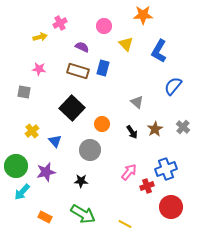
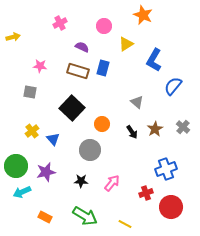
orange star: rotated 24 degrees clockwise
yellow arrow: moved 27 px left
yellow triangle: rotated 42 degrees clockwise
blue L-shape: moved 5 px left, 9 px down
pink star: moved 1 px right, 3 px up
gray square: moved 6 px right
blue triangle: moved 2 px left, 2 px up
pink arrow: moved 17 px left, 11 px down
red cross: moved 1 px left, 7 px down
cyan arrow: rotated 24 degrees clockwise
green arrow: moved 2 px right, 2 px down
